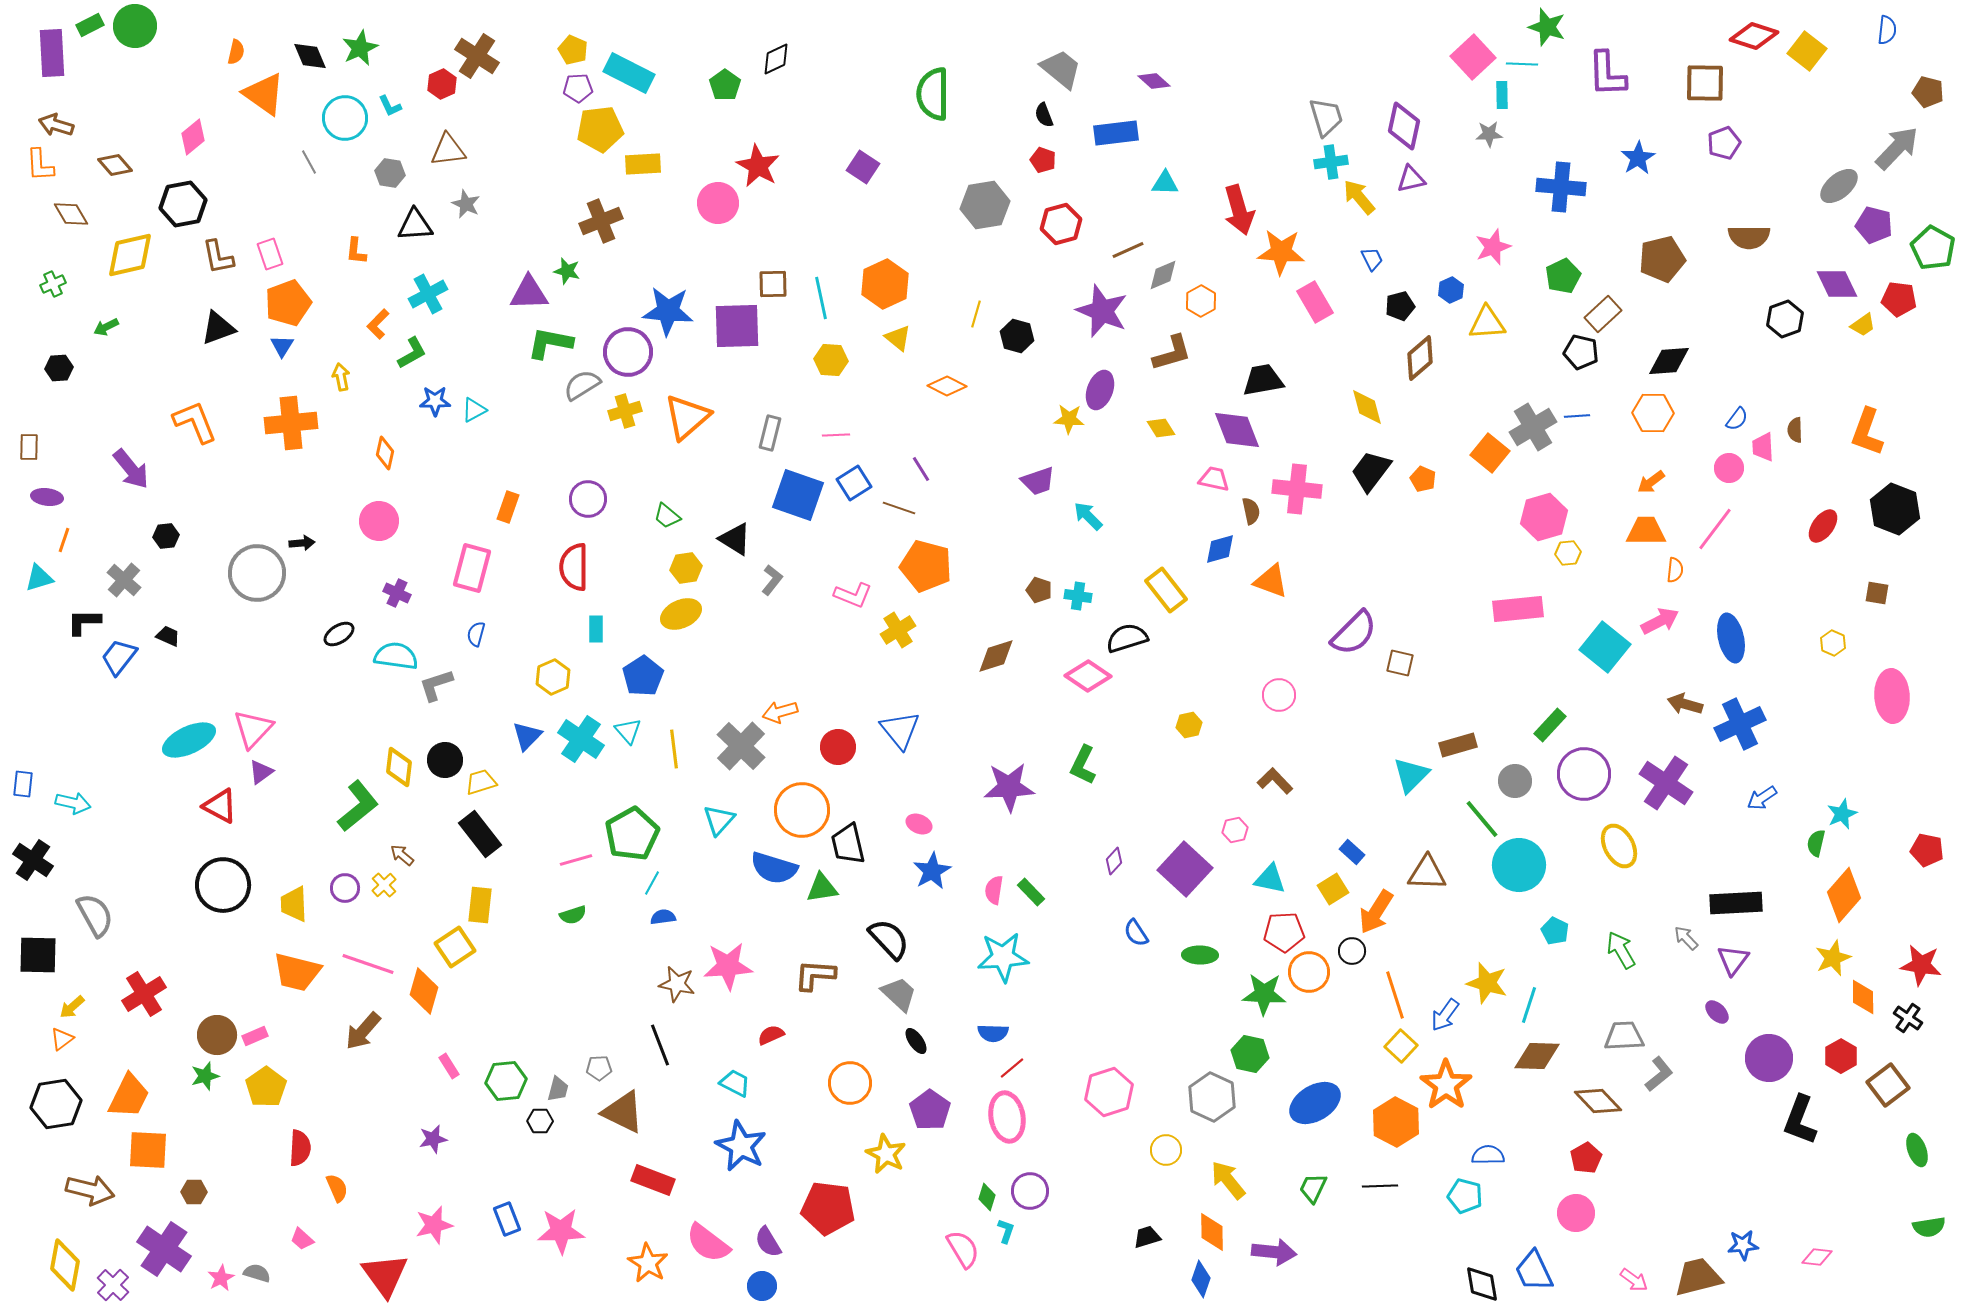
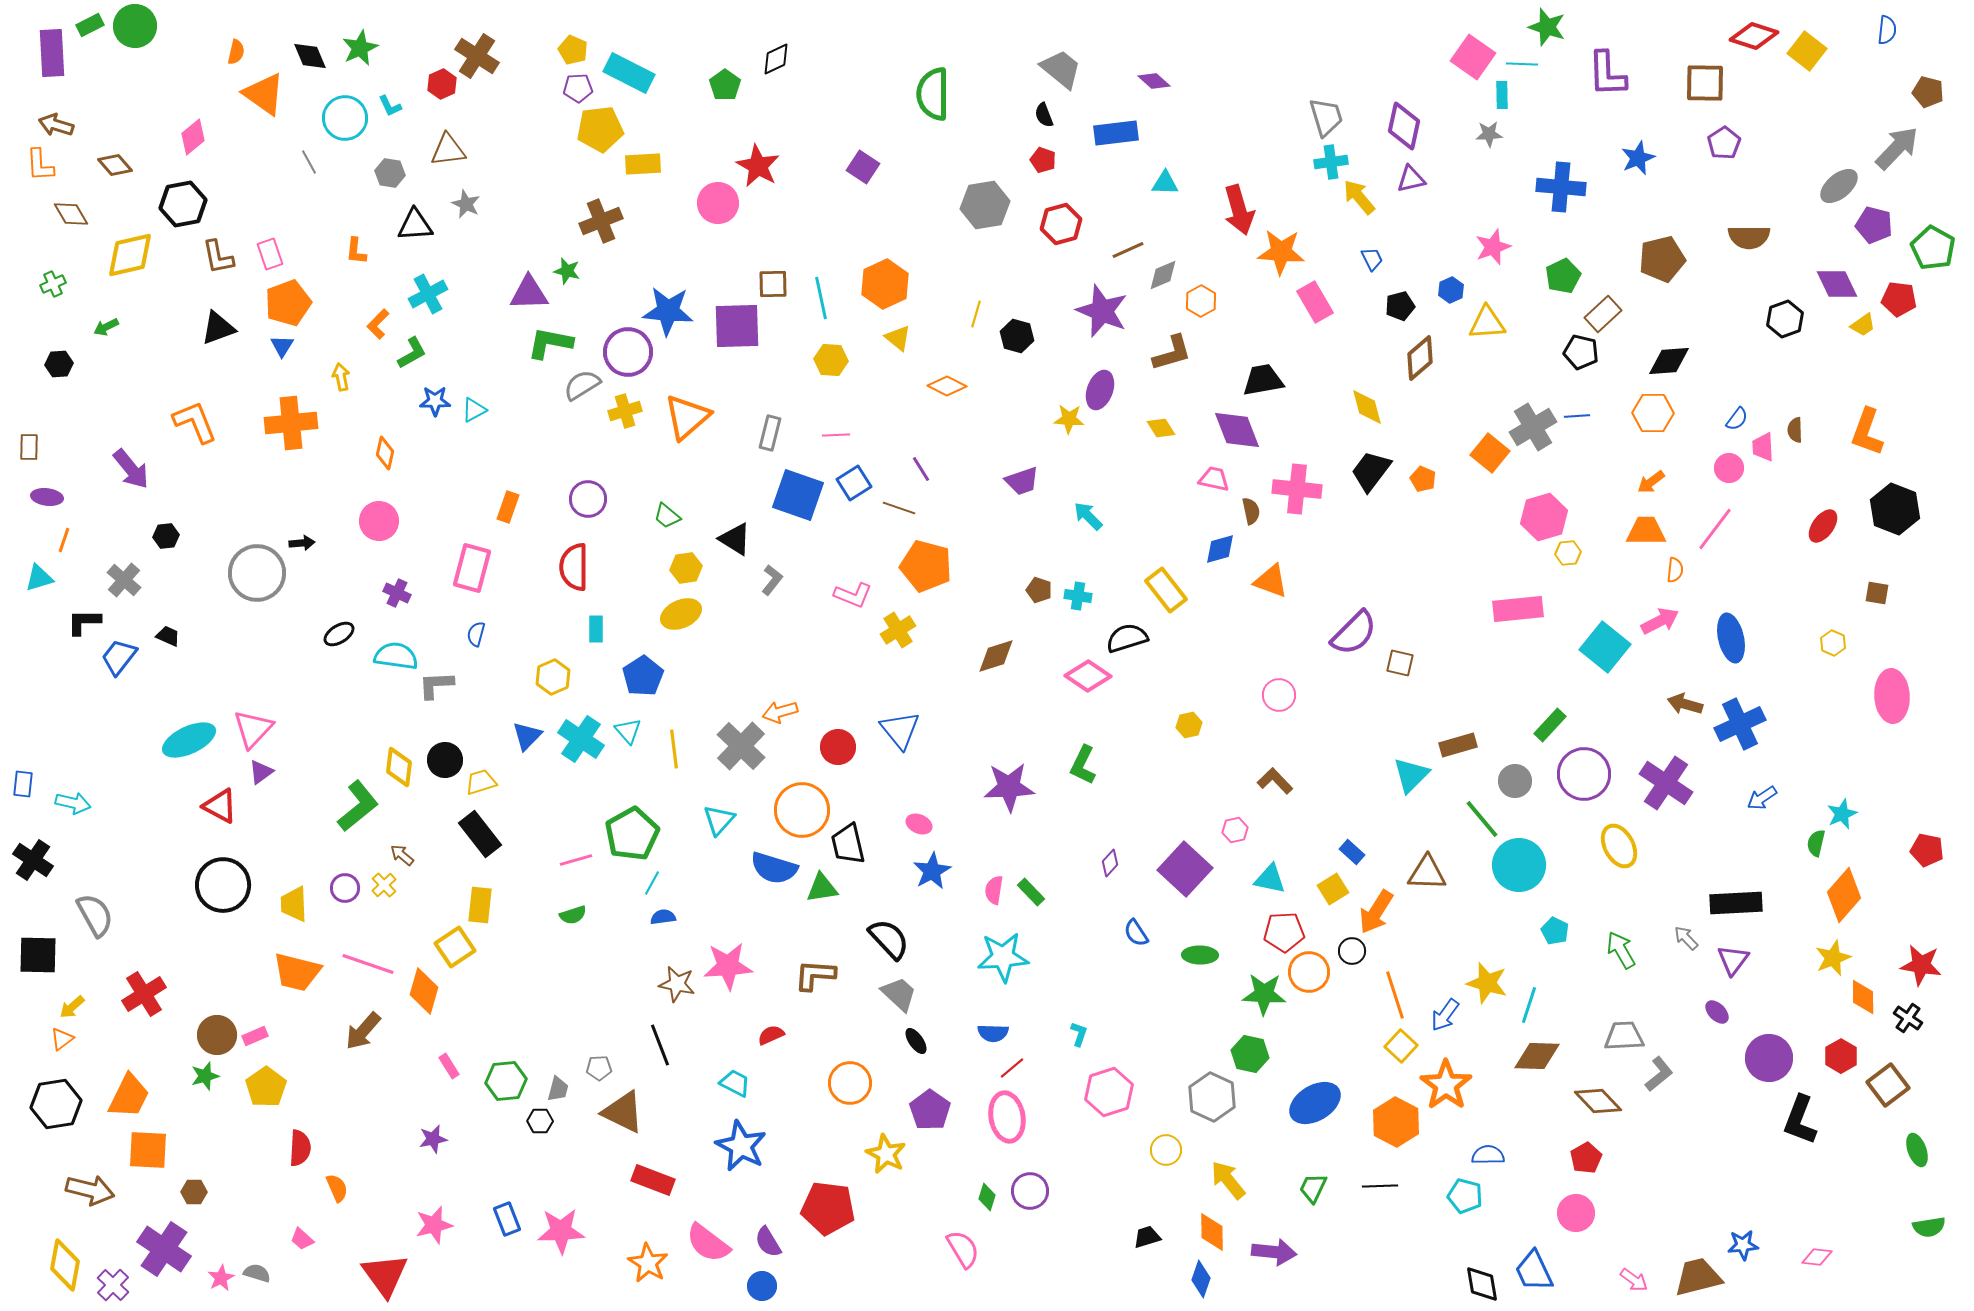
pink square at (1473, 57): rotated 12 degrees counterclockwise
purple pentagon at (1724, 143): rotated 12 degrees counterclockwise
blue star at (1638, 158): rotated 8 degrees clockwise
black hexagon at (59, 368): moved 4 px up
purple trapezoid at (1038, 481): moved 16 px left
gray L-shape at (436, 685): rotated 15 degrees clockwise
purple diamond at (1114, 861): moved 4 px left, 2 px down
cyan L-shape at (1006, 1231): moved 73 px right, 197 px up
